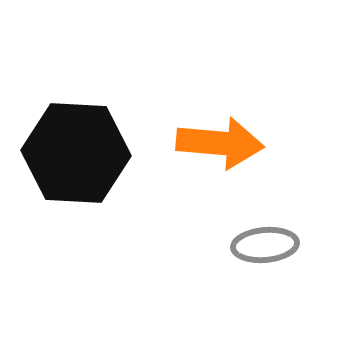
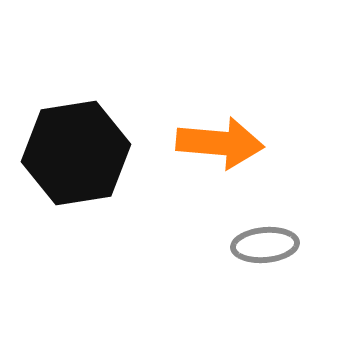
black hexagon: rotated 12 degrees counterclockwise
